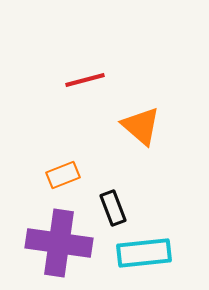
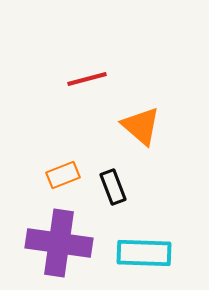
red line: moved 2 px right, 1 px up
black rectangle: moved 21 px up
cyan rectangle: rotated 8 degrees clockwise
